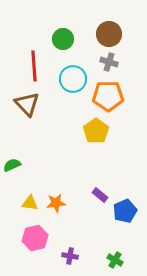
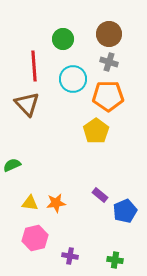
green cross: rotated 21 degrees counterclockwise
